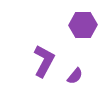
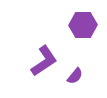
purple L-shape: rotated 28 degrees clockwise
